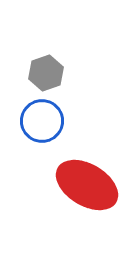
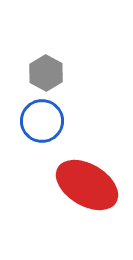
gray hexagon: rotated 12 degrees counterclockwise
